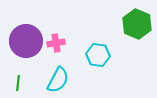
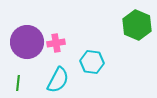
green hexagon: moved 1 px down
purple circle: moved 1 px right, 1 px down
cyan hexagon: moved 6 px left, 7 px down
